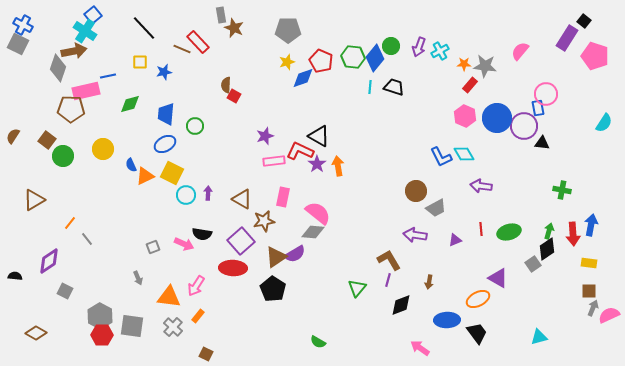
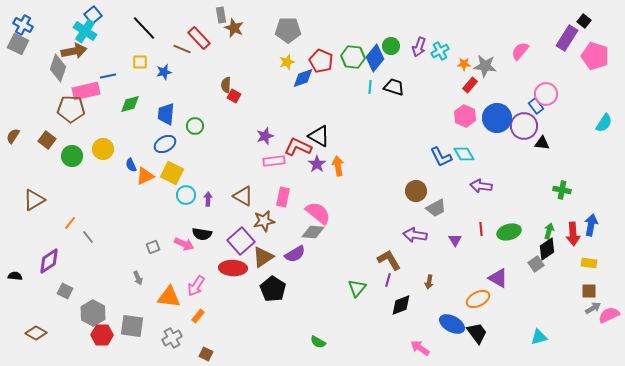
red rectangle at (198, 42): moved 1 px right, 4 px up
blue rectangle at (538, 108): moved 2 px left, 2 px up; rotated 28 degrees counterclockwise
red L-shape at (300, 151): moved 2 px left, 4 px up
green circle at (63, 156): moved 9 px right
purple arrow at (208, 193): moved 6 px down
brown triangle at (242, 199): moved 1 px right, 3 px up
gray line at (87, 239): moved 1 px right, 2 px up
purple triangle at (455, 240): rotated 40 degrees counterclockwise
brown triangle at (276, 257): moved 13 px left
gray square at (533, 264): moved 3 px right
gray arrow at (593, 308): rotated 35 degrees clockwise
gray hexagon at (100, 316): moved 7 px left, 3 px up
blue ellipse at (447, 320): moved 5 px right, 4 px down; rotated 30 degrees clockwise
gray cross at (173, 327): moved 1 px left, 11 px down; rotated 18 degrees clockwise
